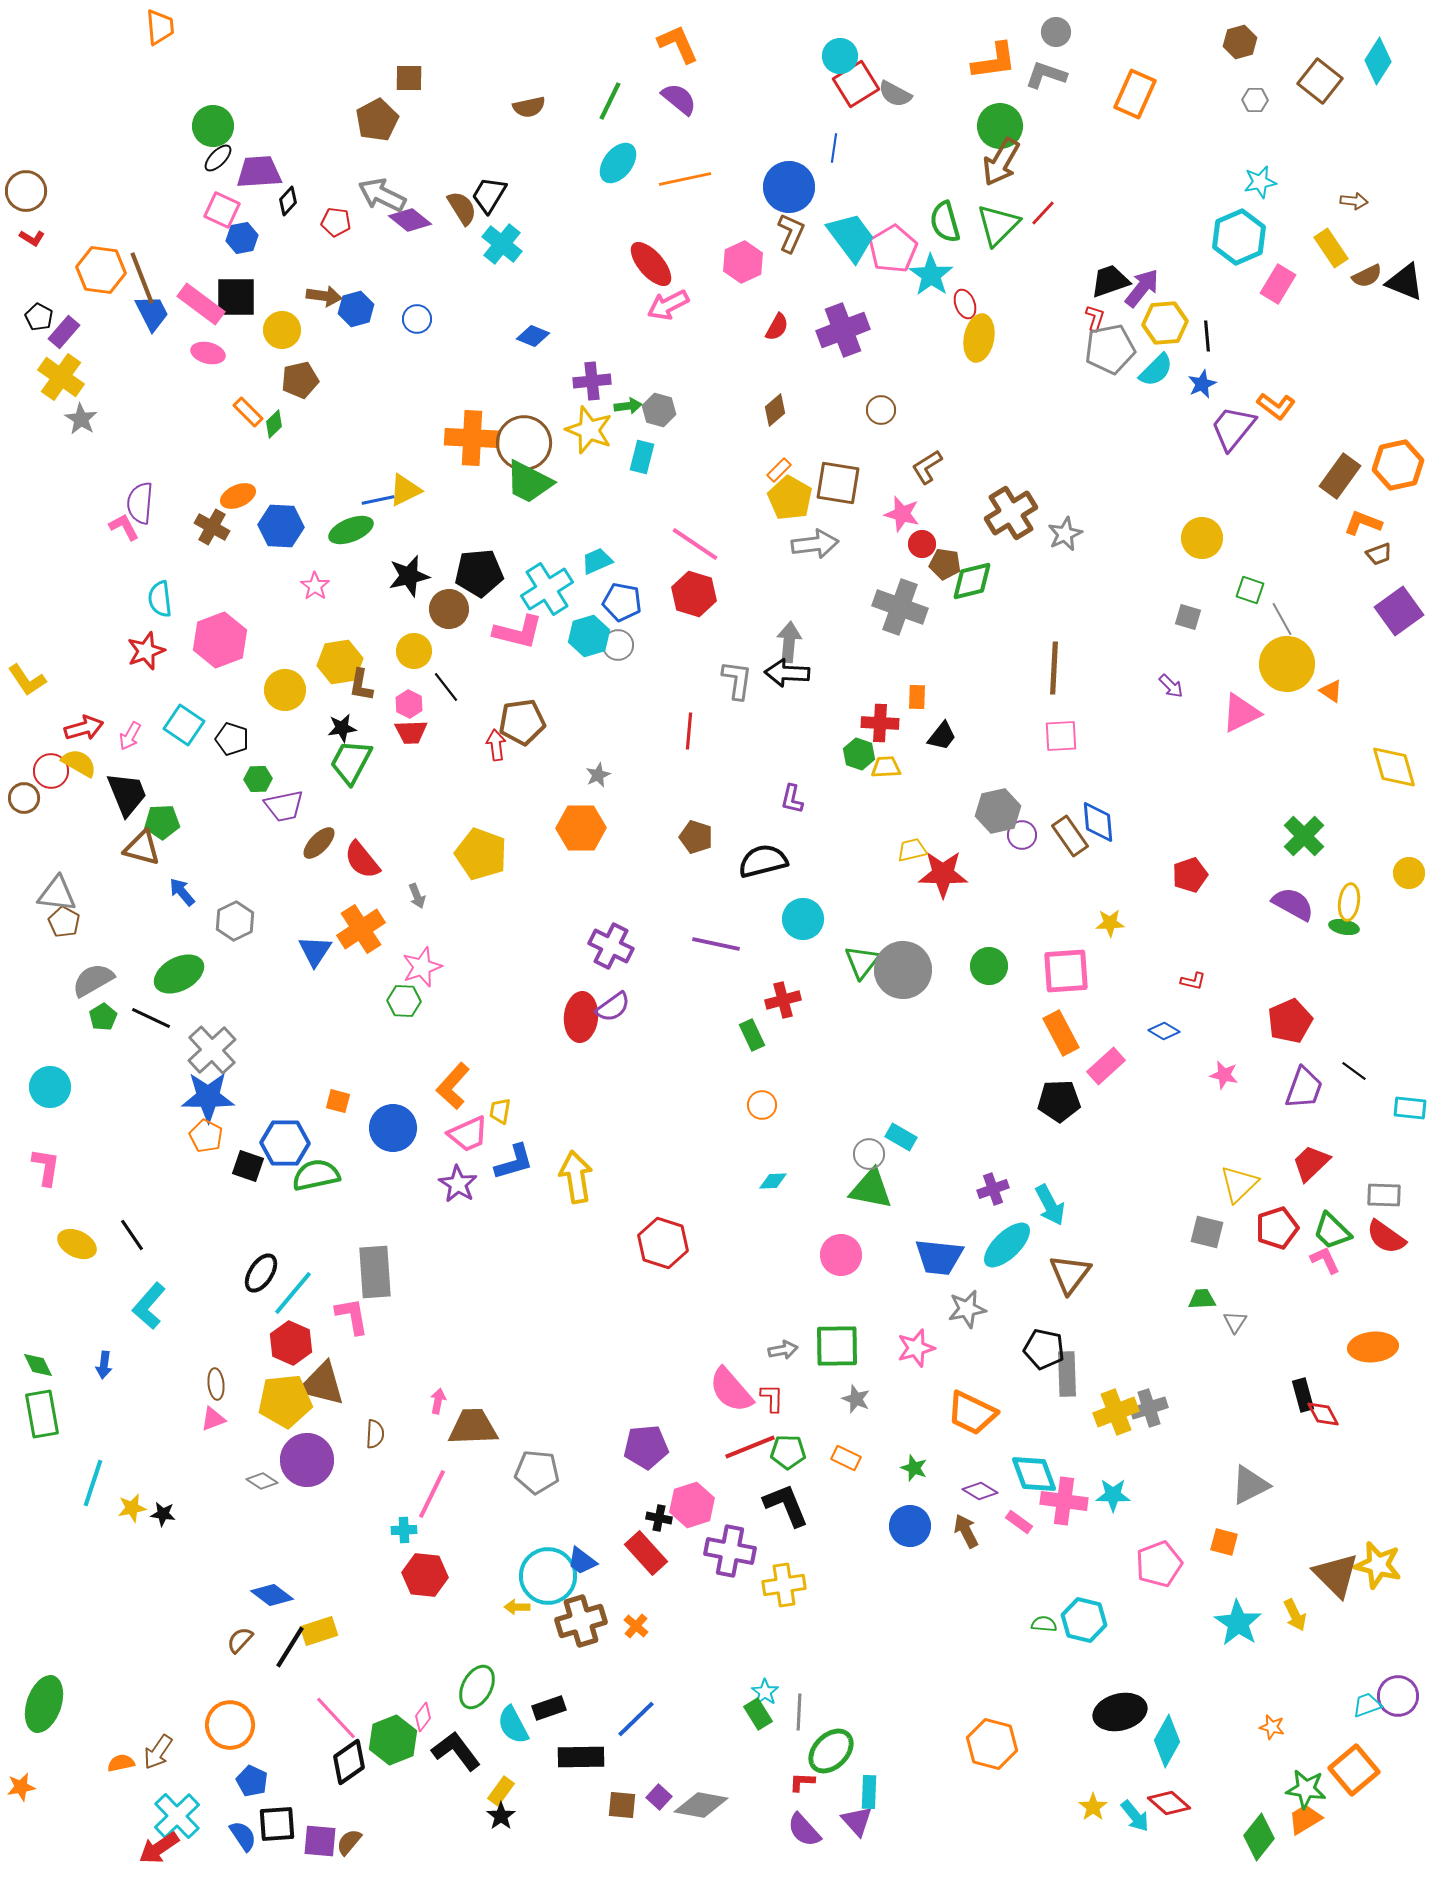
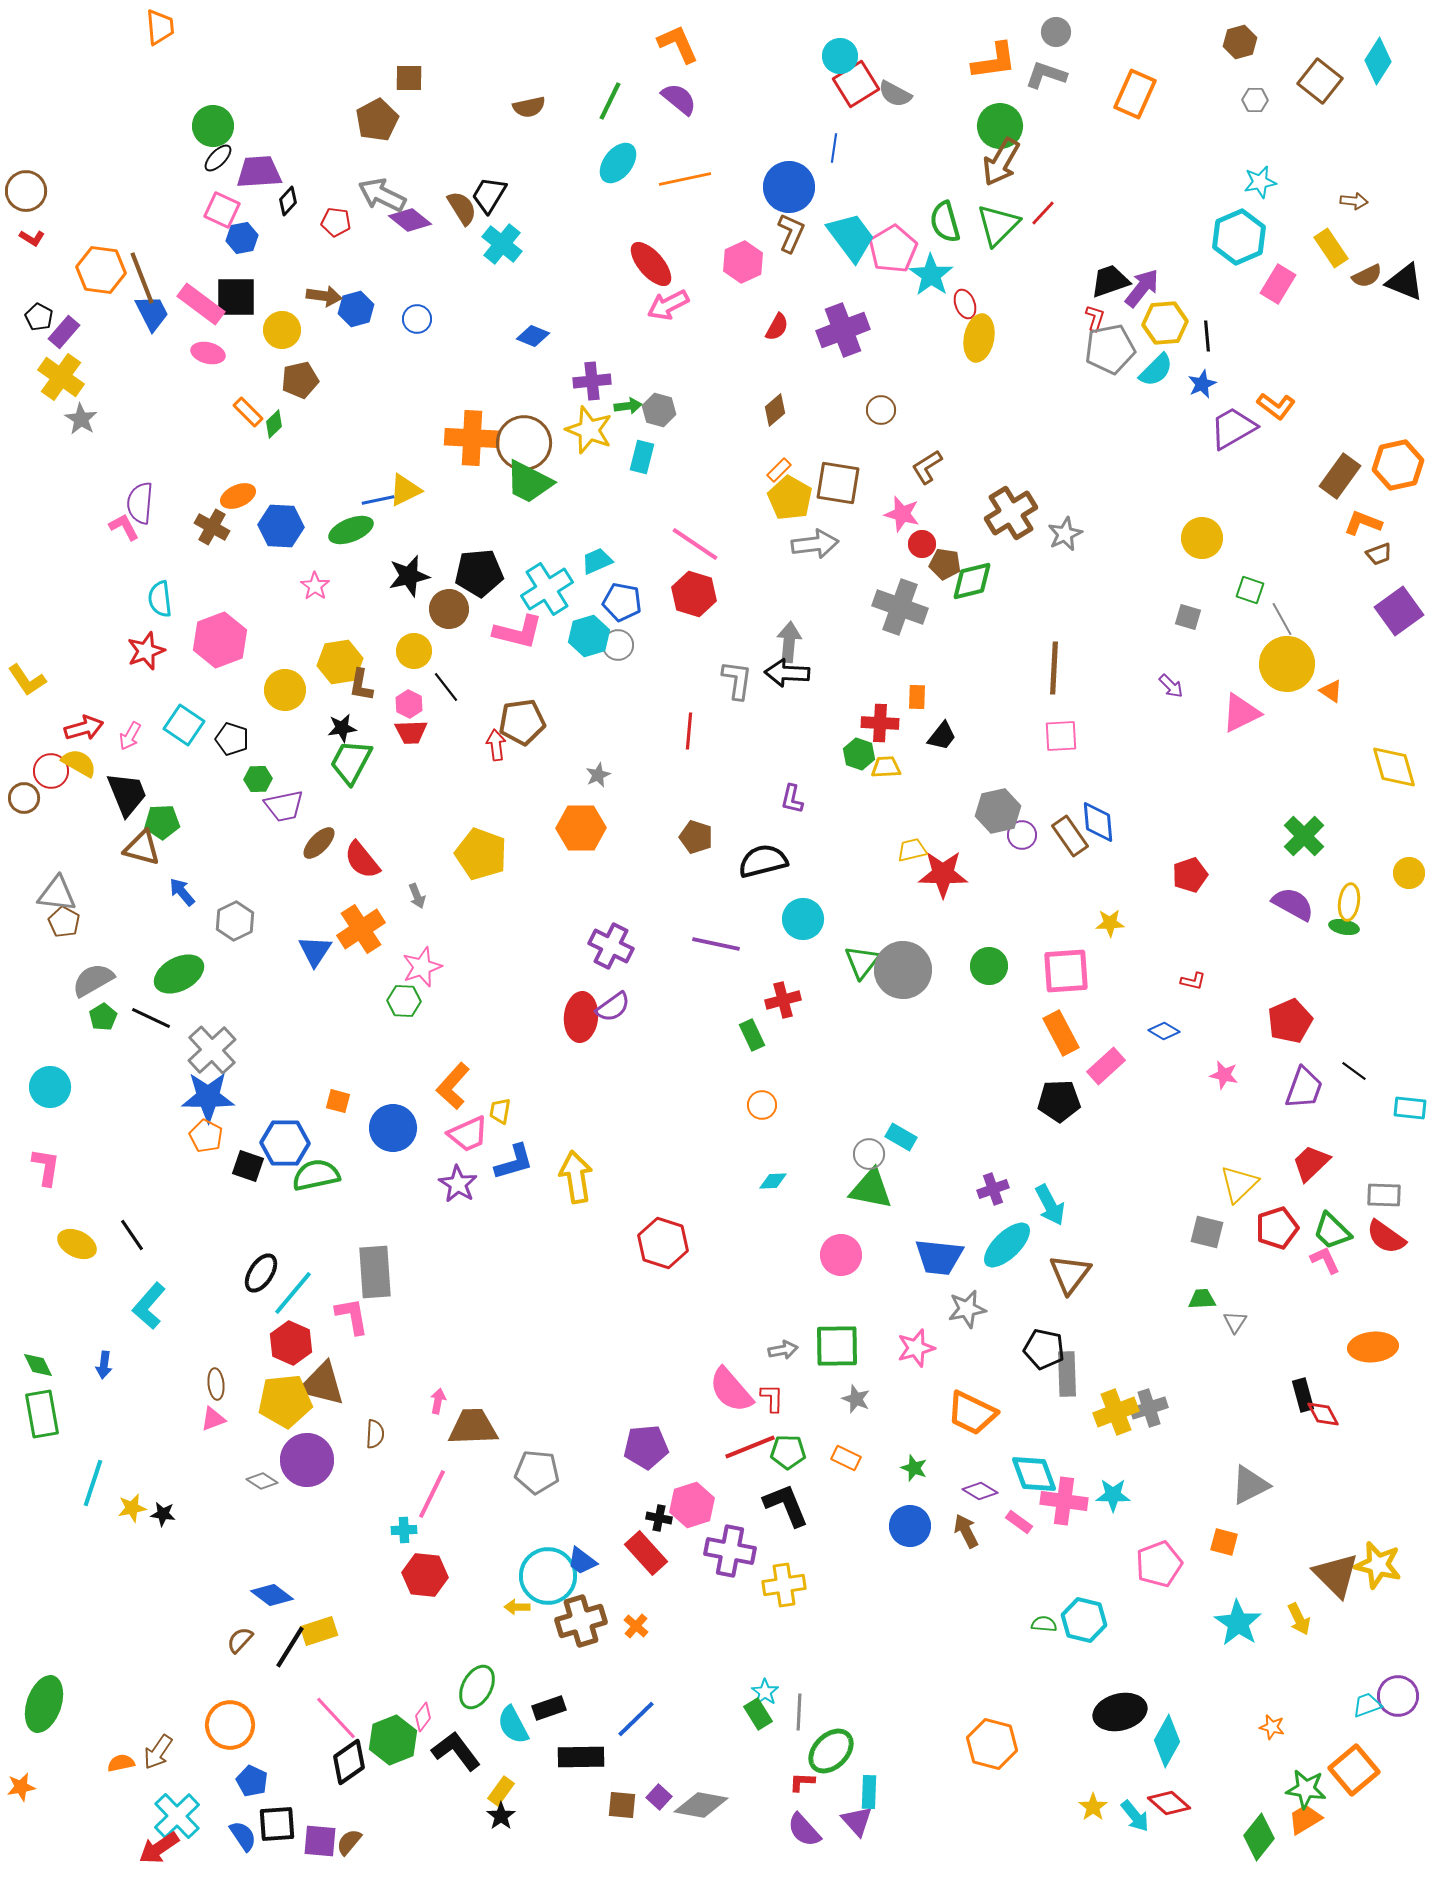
purple trapezoid at (1233, 428): rotated 21 degrees clockwise
yellow arrow at (1295, 1615): moved 4 px right, 4 px down
